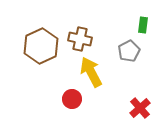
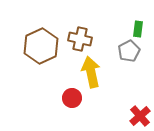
green rectangle: moved 5 px left, 4 px down
yellow arrow: rotated 16 degrees clockwise
red circle: moved 1 px up
red cross: moved 8 px down
